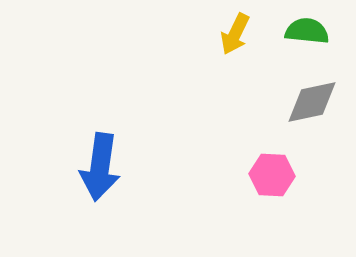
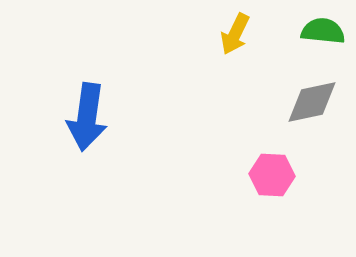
green semicircle: moved 16 px right
blue arrow: moved 13 px left, 50 px up
